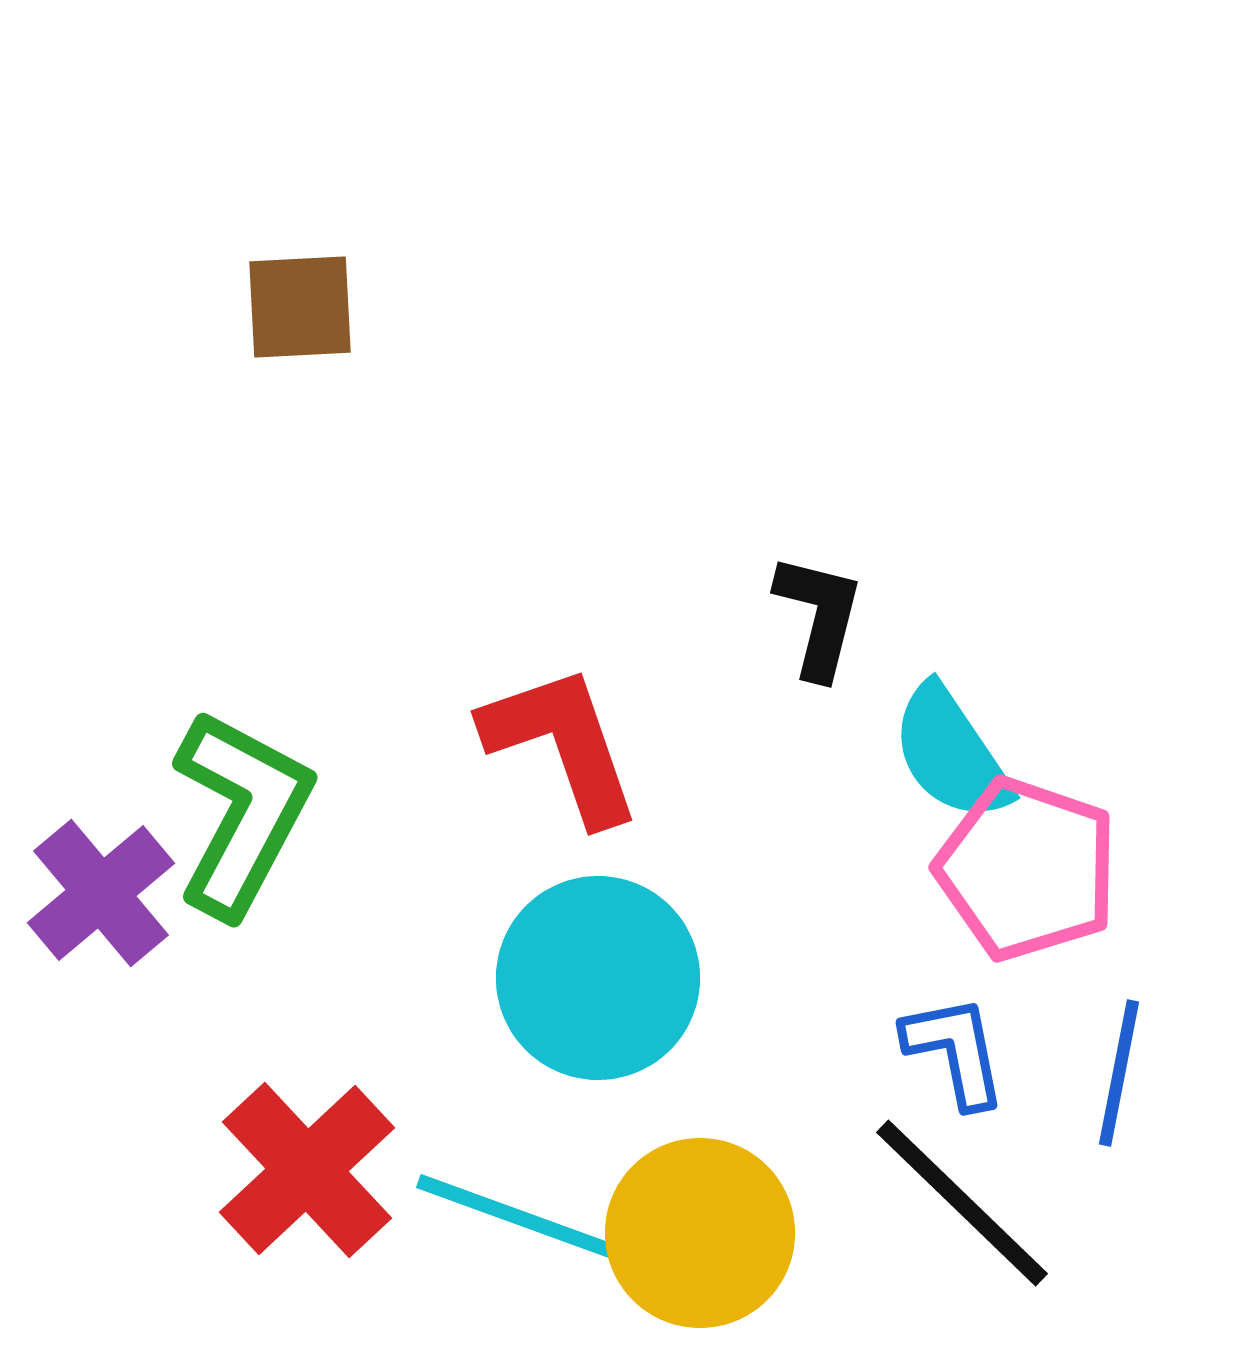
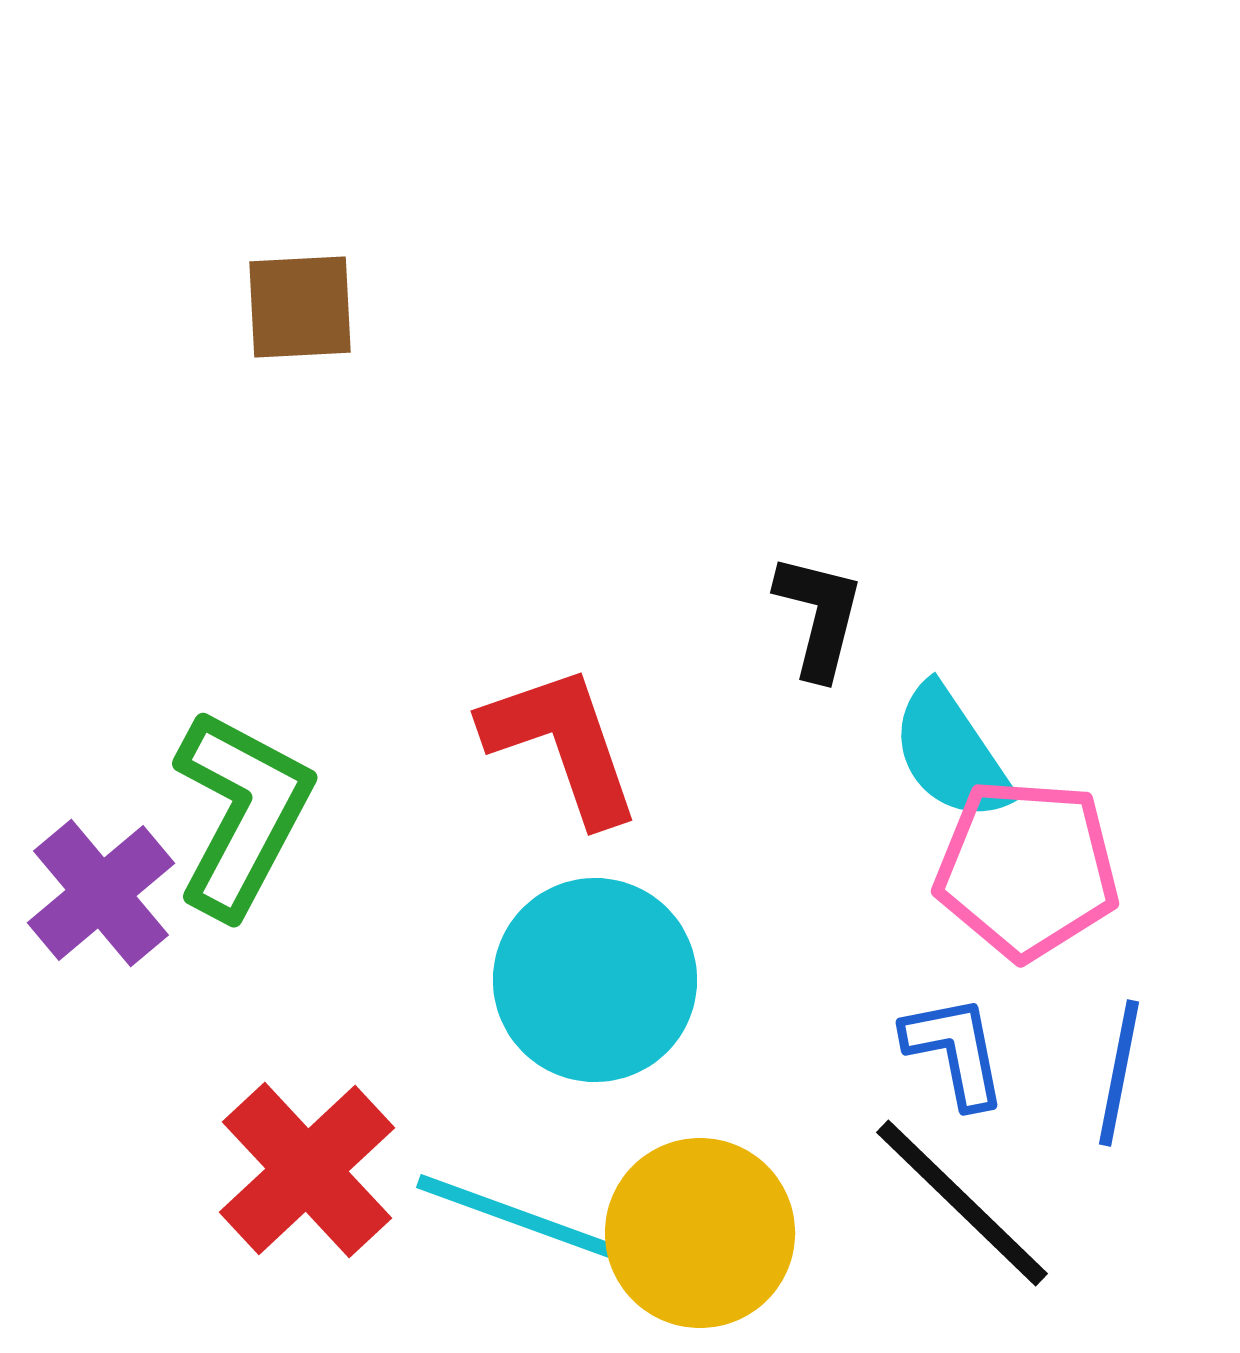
pink pentagon: rotated 15 degrees counterclockwise
cyan circle: moved 3 px left, 2 px down
